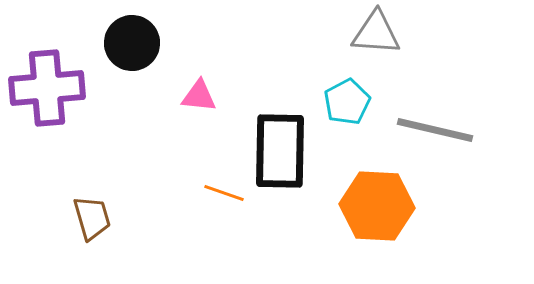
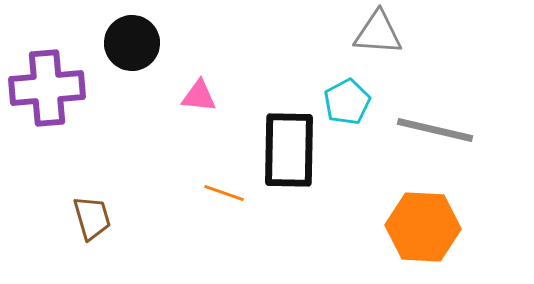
gray triangle: moved 2 px right
black rectangle: moved 9 px right, 1 px up
orange hexagon: moved 46 px right, 21 px down
